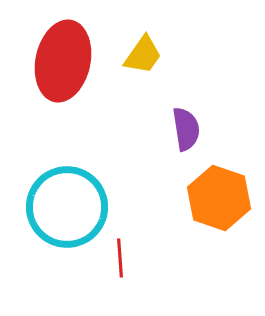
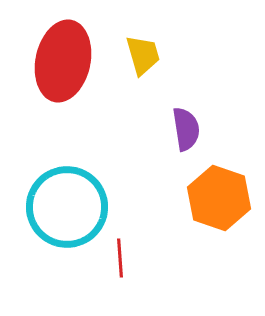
yellow trapezoid: rotated 51 degrees counterclockwise
